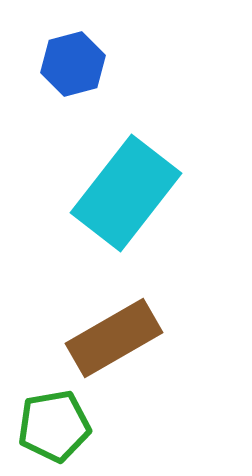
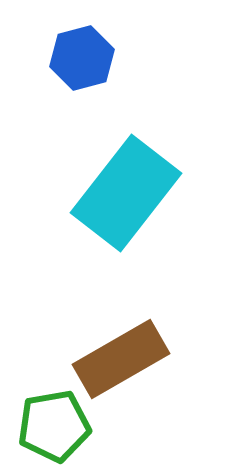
blue hexagon: moved 9 px right, 6 px up
brown rectangle: moved 7 px right, 21 px down
